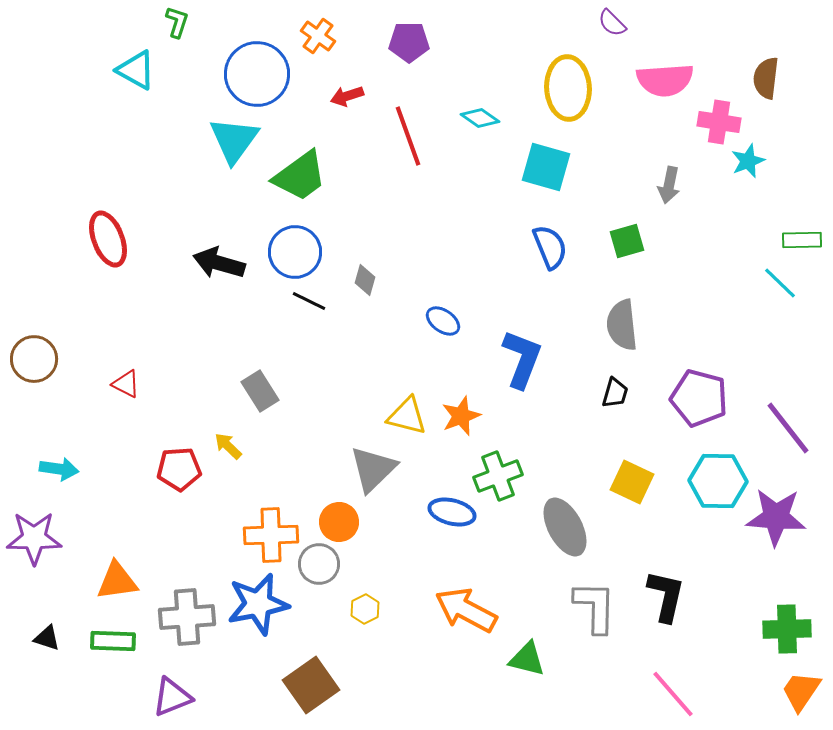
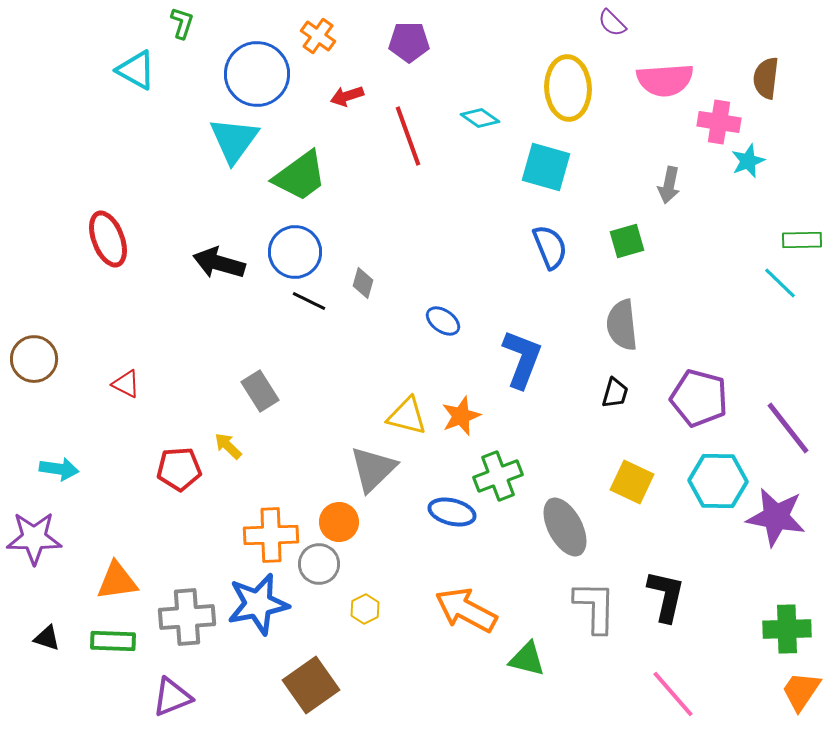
green L-shape at (177, 22): moved 5 px right, 1 px down
gray diamond at (365, 280): moved 2 px left, 3 px down
purple star at (776, 517): rotated 6 degrees clockwise
